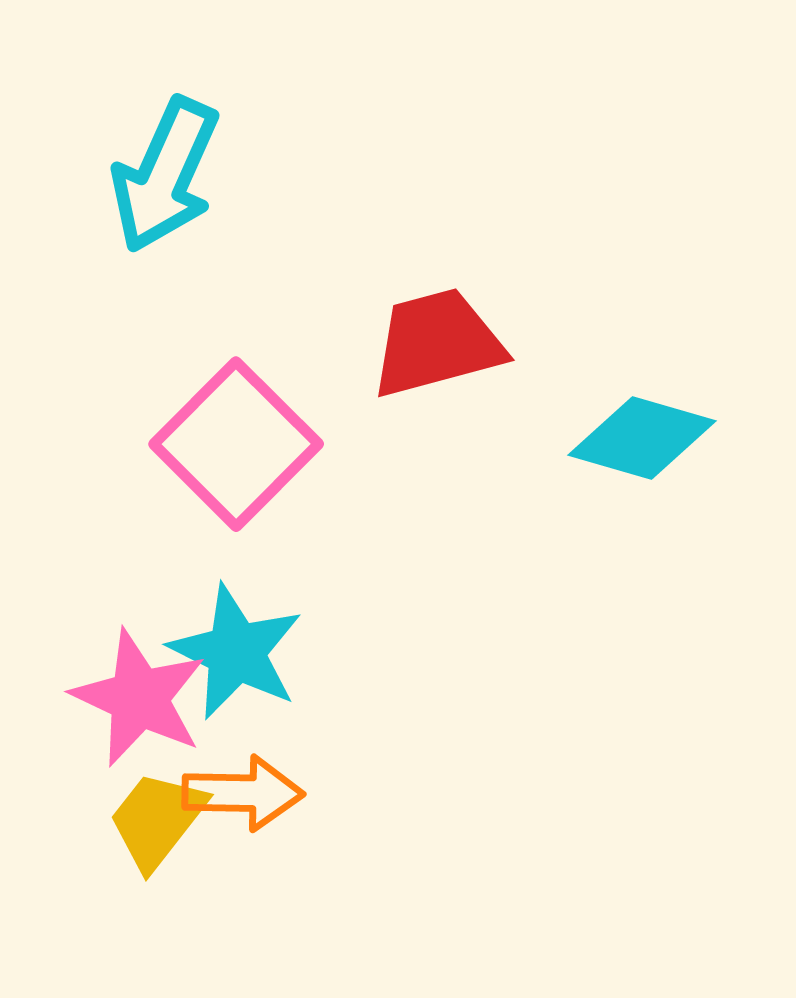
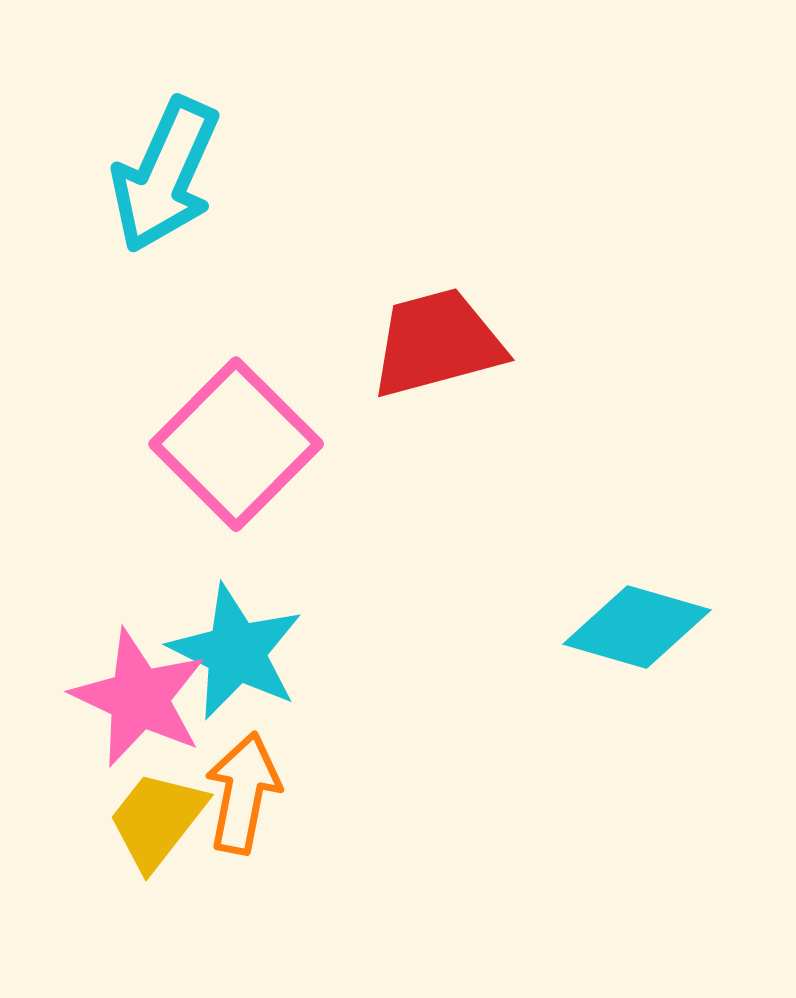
cyan diamond: moved 5 px left, 189 px down
orange arrow: rotated 80 degrees counterclockwise
